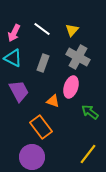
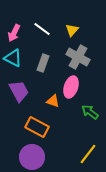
orange rectangle: moved 4 px left; rotated 25 degrees counterclockwise
